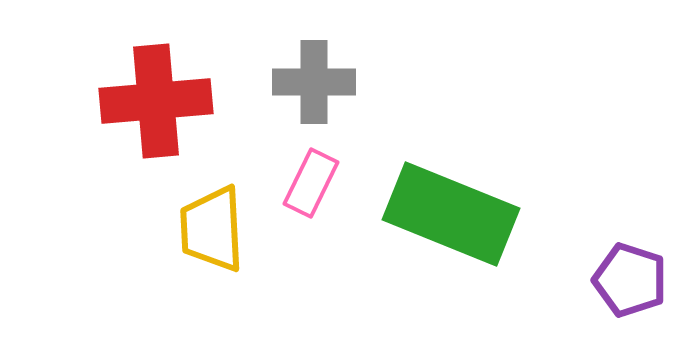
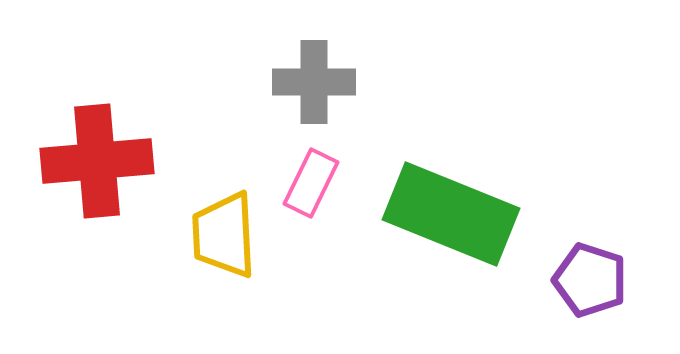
red cross: moved 59 px left, 60 px down
yellow trapezoid: moved 12 px right, 6 px down
purple pentagon: moved 40 px left
